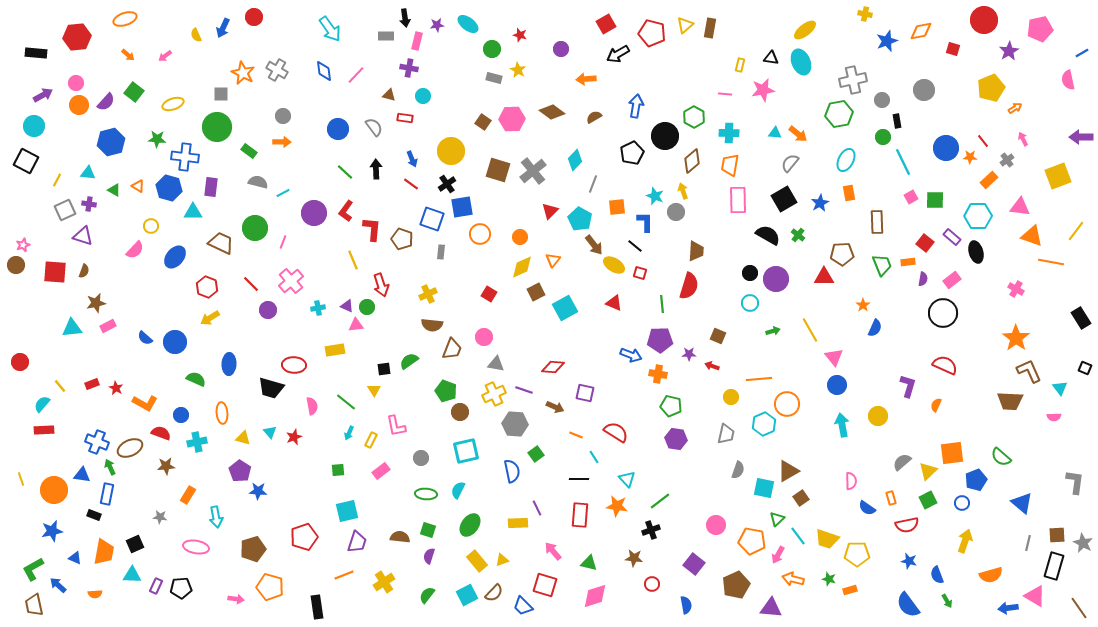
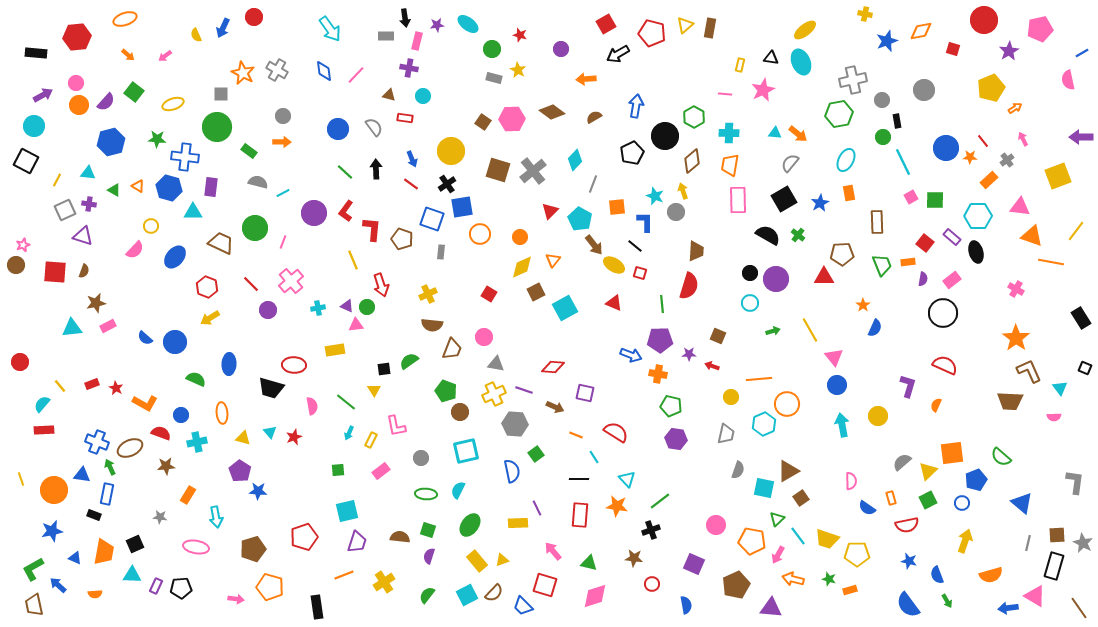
pink star at (763, 90): rotated 15 degrees counterclockwise
purple square at (694, 564): rotated 15 degrees counterclockwise
